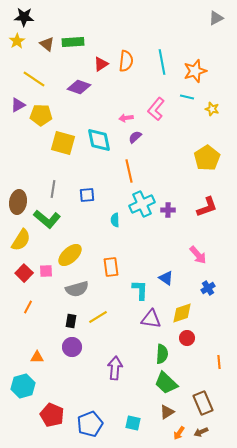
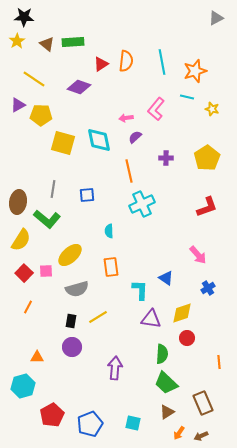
purple cross at (168, 210): moved 2 px left, 52 px up
cyan semicircle at (115, 220): moved 6 px left, 11 px down
red pentagon at (52, 415): rotated 20 degrees clockwise
brown arrow at (201, 432): moved 4 px down
